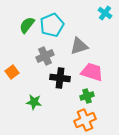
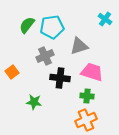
cyan cross: moved 6 px down
cyan pentagon: moved 2 px down; rotated 15 degrees clockwise
green cross: rotated 24 degrees clockwise
orange cross: moved 1 px right
